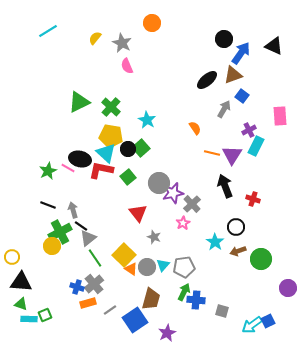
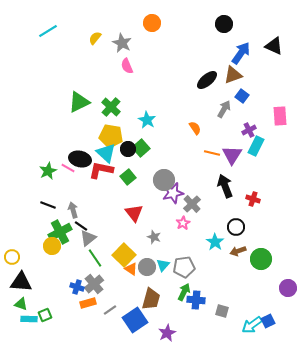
black circle at (224, 39): moved 15 px up
gray circle at (159, 183): moved 5 px right, 3 px up
red triangle at (138, 213): moved 4 px left
